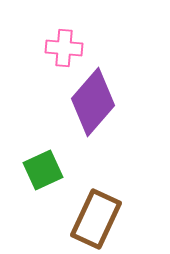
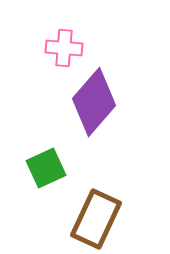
purple diamond: moved 1 px right
green square: moved 3 px right, 2 px up
